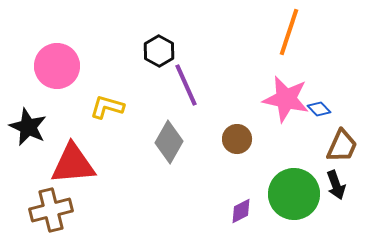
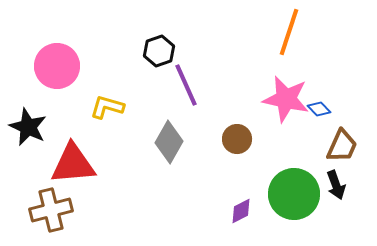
black hexagon: rotated 12 degrees clockwise
